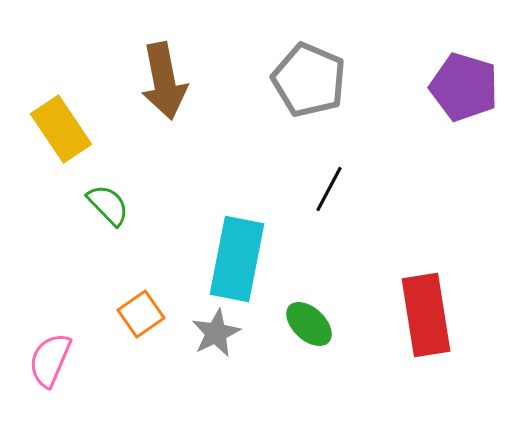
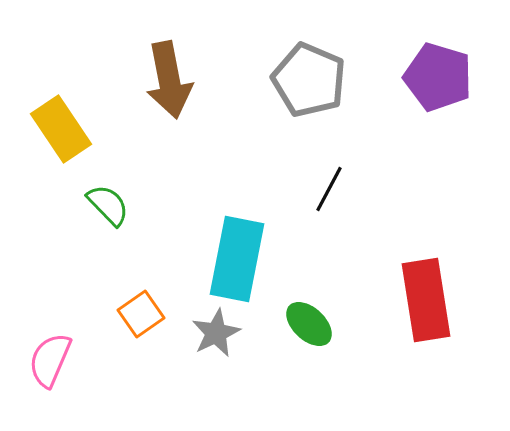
brown arrow: moved 5 px right, 1 px up
purple pentagon: moved 26 px left, 10 px up
red rectangle: moved 15 px up
